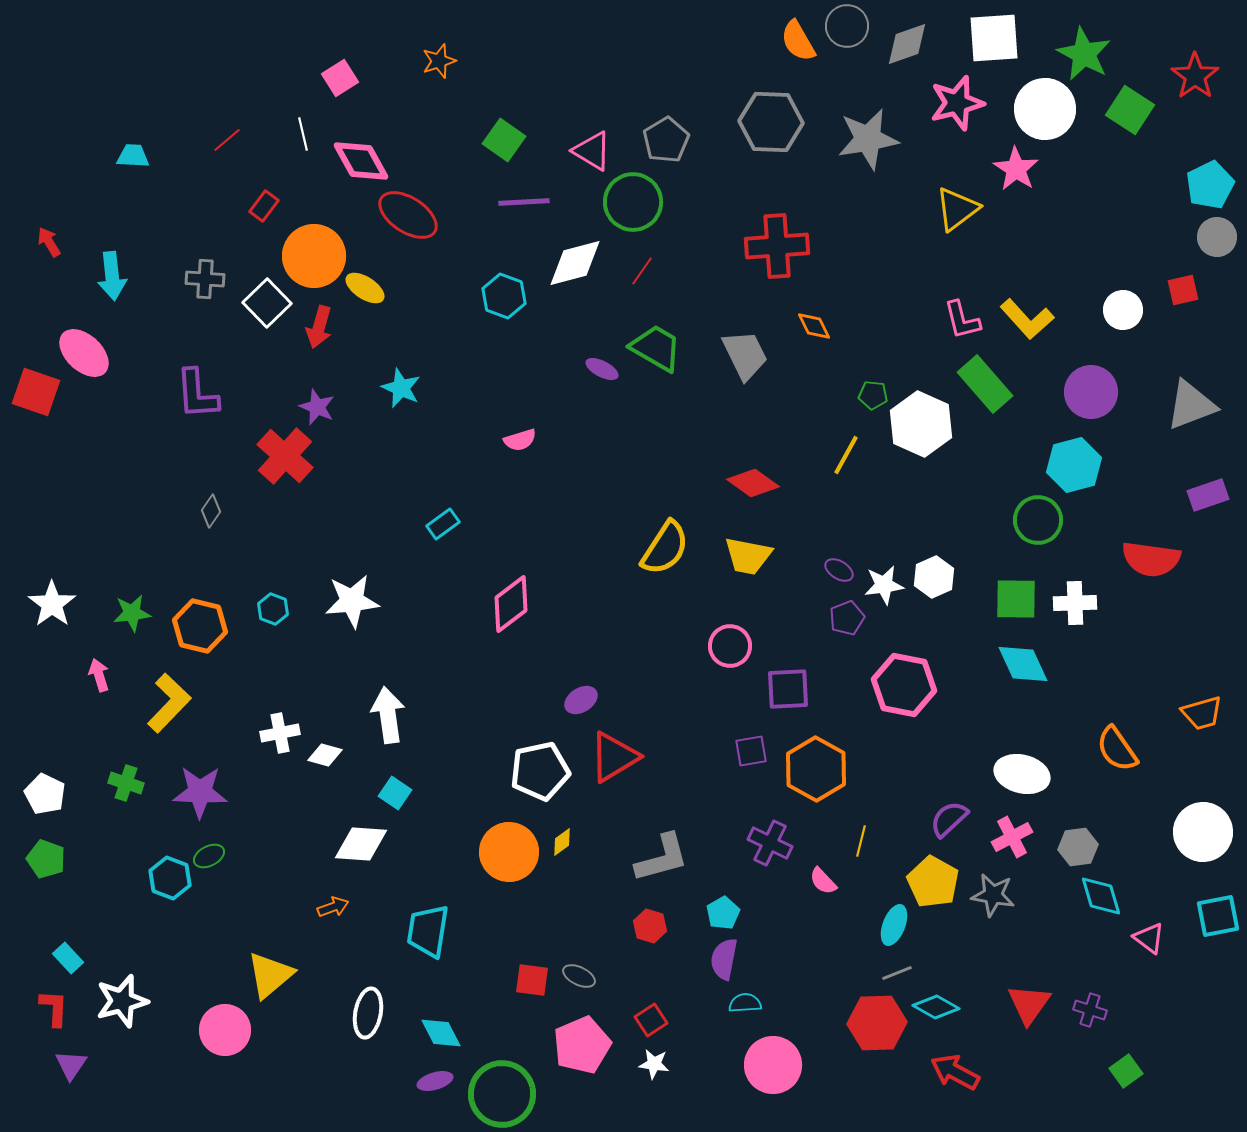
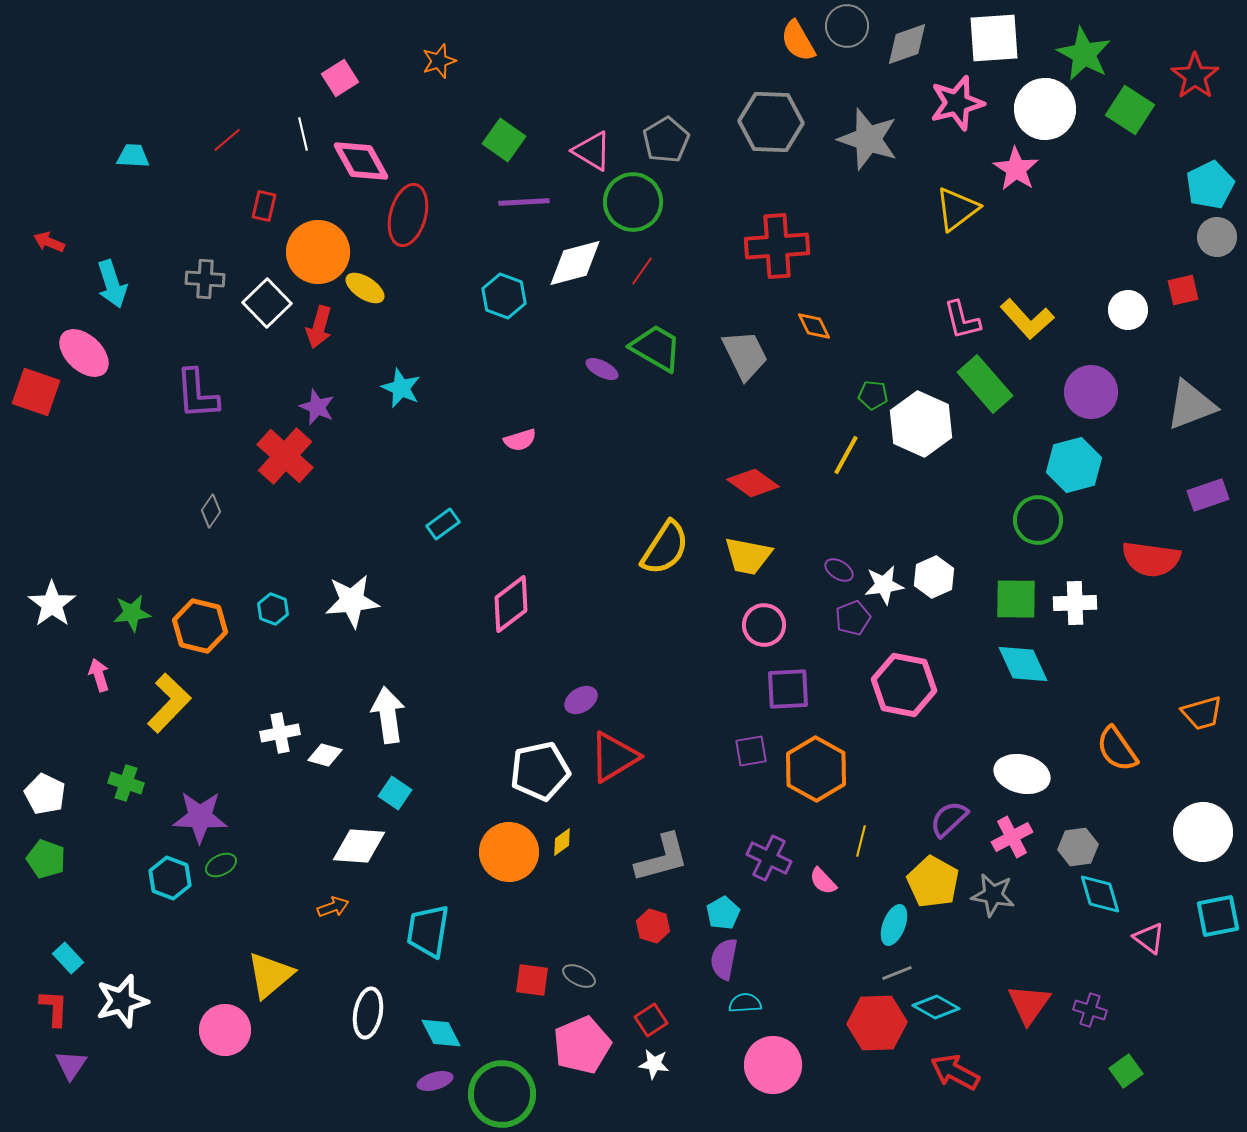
gray star at (868, 139): rotated 28 degrees clockwise
red rectangle at (264, 206): rotated 24 degrees counterclockwise
red ellipse at (408, 215): rotated 72 degrees clockwise
red arrow at (49, 242): rotated 36 degrees counterclockwise
orange circle at (314, 256): moved 4 px right, 4 px up
cyan arrow at (112, 276): moved 8 px down; rotated 12 degrees counterclockwise
white circle at (1123, 310): moved 5 px right
purple pentagon at (847, 618): moved 6 px right
pink circle at (730, 646): moved 34 px right, 21 px up
purple star at (200, 792): moved 25 px down
purple cross at (770, 843): moved 1 px left, 15 px down
white diamond at (361, 844): moved 2 px left, 2 px down
green ellipse at (209, 856): moved 12 px right, 9 px down
cyan diamond at (1101, 896): moved 1 px left, 2 px up
red hexagon at (650, 926): moved 3 px right
